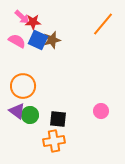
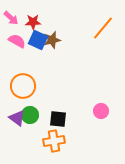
pink arrow: moved 11 px left, 1 px down
orange line: moved 4 px down
purple triangle: moved 7 px down
